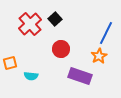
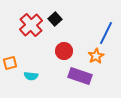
red cross: moved 1 px right, 1 px down
red circle: moved 3 px right, 2 px down
orange star: moved 3 px left
